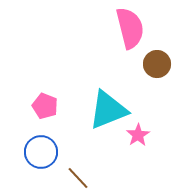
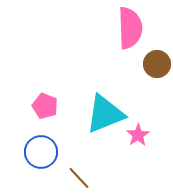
pink semicircle: rotated 12 degrees clockwise
cyan triangle: moved 3 px left, 4 px down
brown line: moved 1 px right
